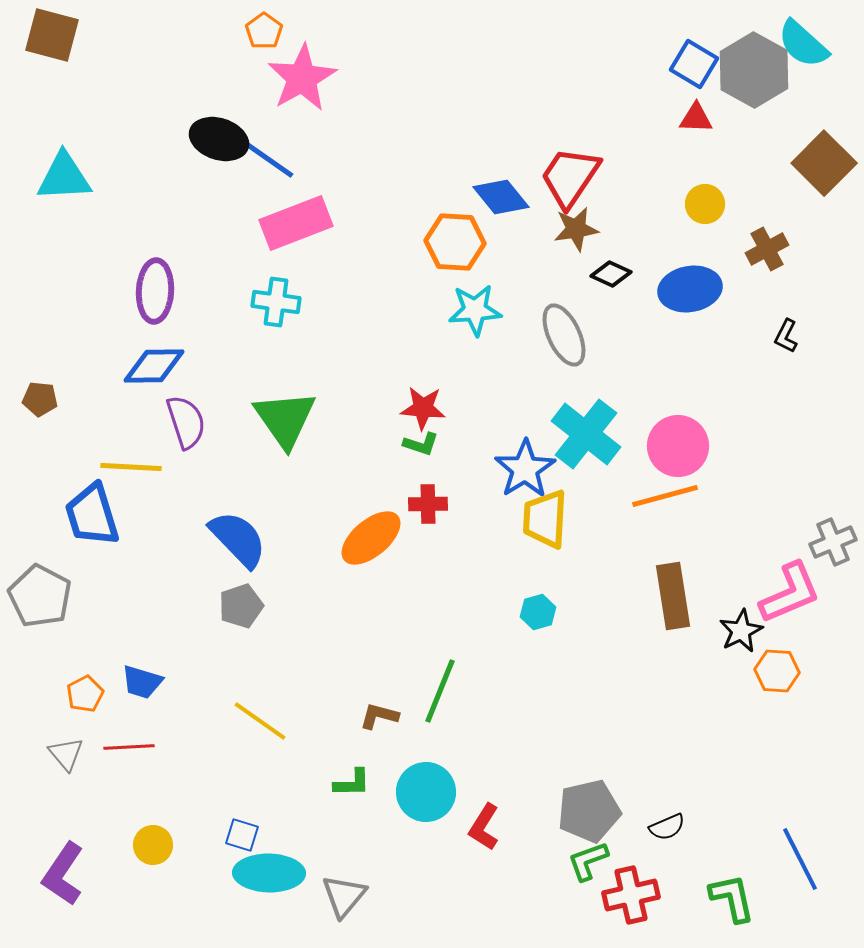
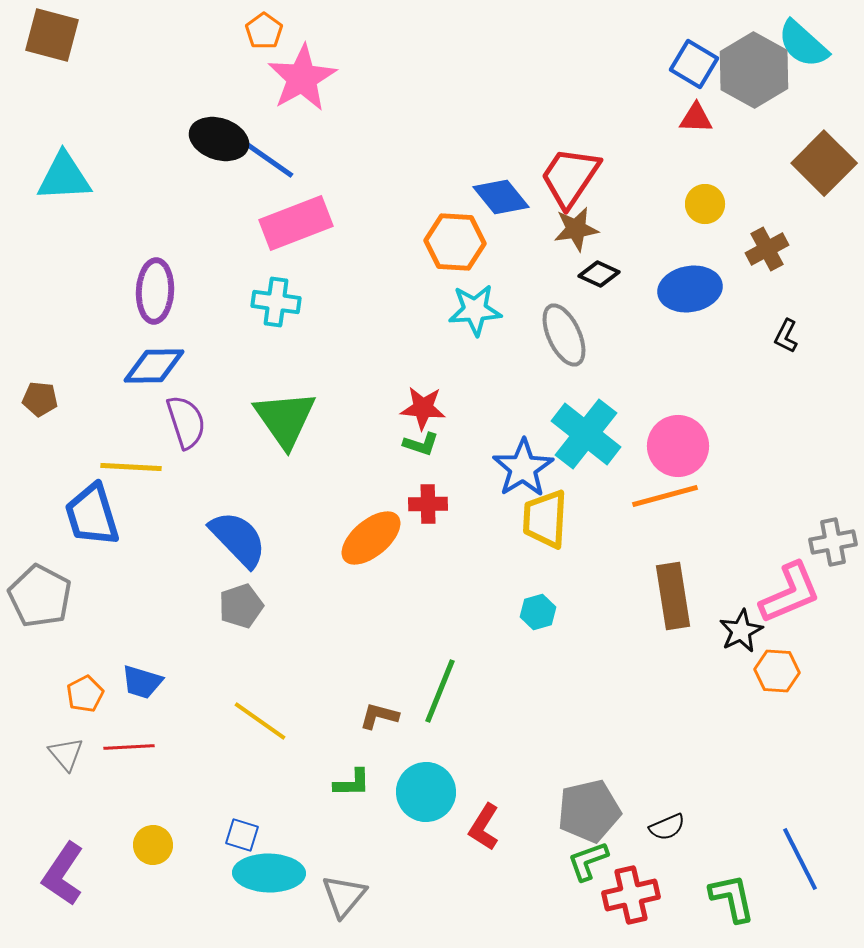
black diamond at (611, 274): moved 12 px left
blue star at (525, 469): moved 2 px left, 1 px up
gray cross at (833, 542): rotated 12 degrees clockwise
